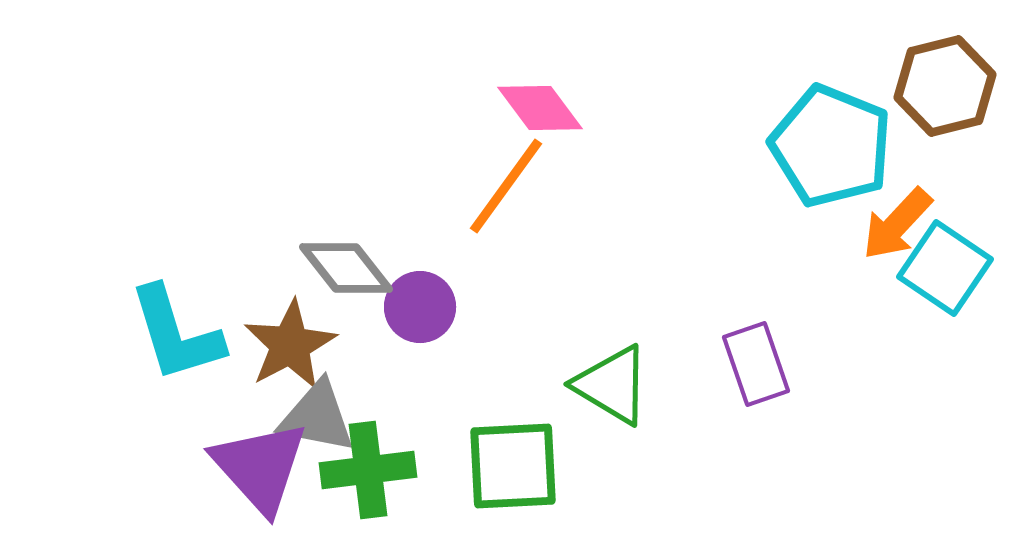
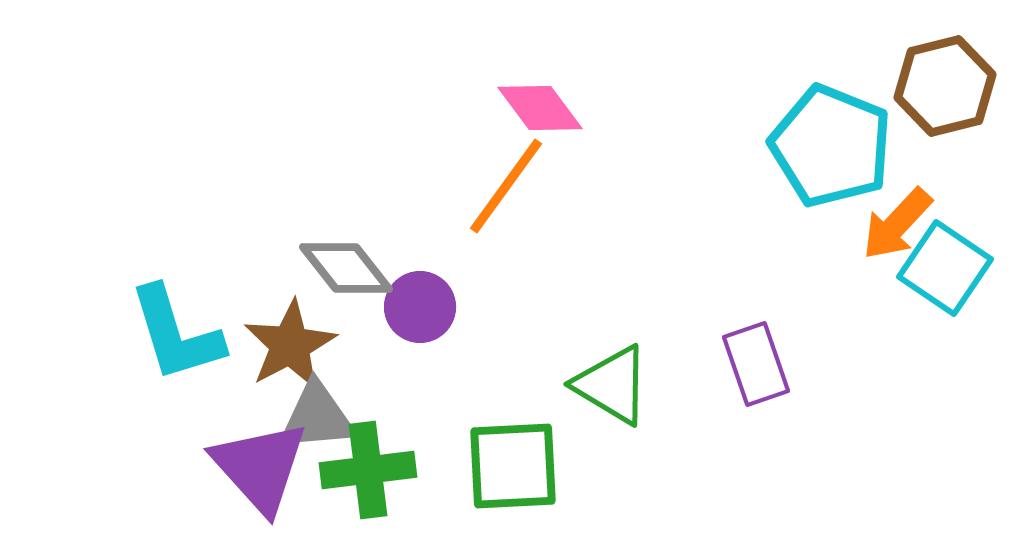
gray triangle: rotated 16 degrees counterclockwise
